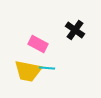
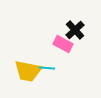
black cross: rotated 12 degrees clockwise
pink rectangle: moved 25 px right
